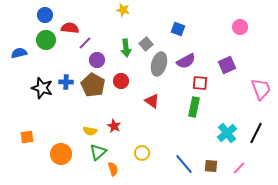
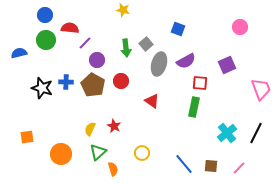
yellow semicircle: moved 2 px up; rotated 104 degrees clockwise
